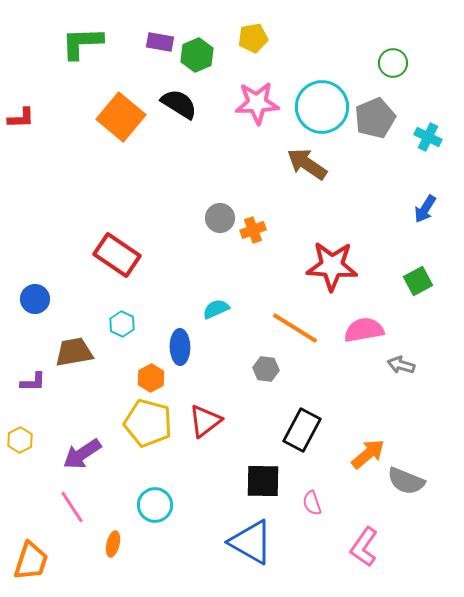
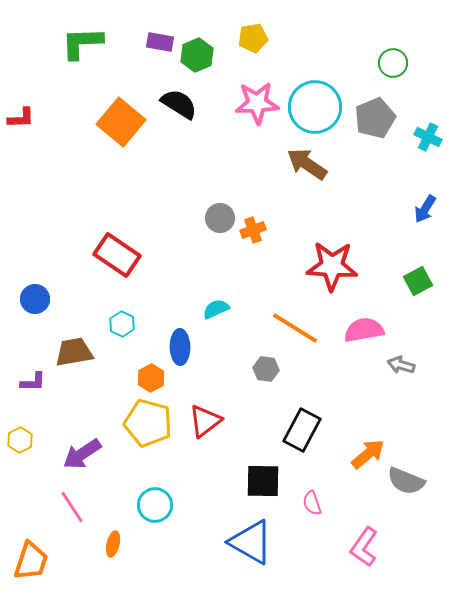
cyan circle at (322, 107): moved 7 px left
orange square at (121, 117): moved 5 px down
